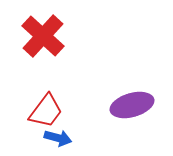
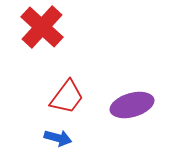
red cross: moved 1 px left, 9 px up
red trapezoid: moved 21 px right, 14 px up
